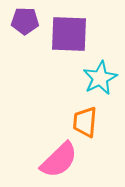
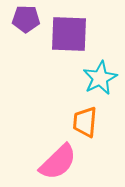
purple pentagon: moved 1 px right, 2 px up
pink semicircle: moved 1 px left, 2 px down
